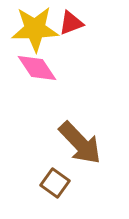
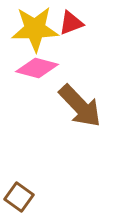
pink diamond: rotated 42 degrees counterclockwise
brown arrow: moved 37 px up
brown square: moved 36 px left, 14 px down
